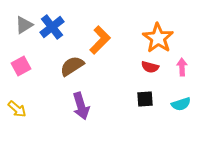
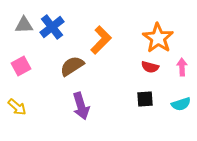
gray triangle: rotated 30 degrees clockwise
orange L-shape: moved 1 px right
yellow arrow: moved 2 px up
